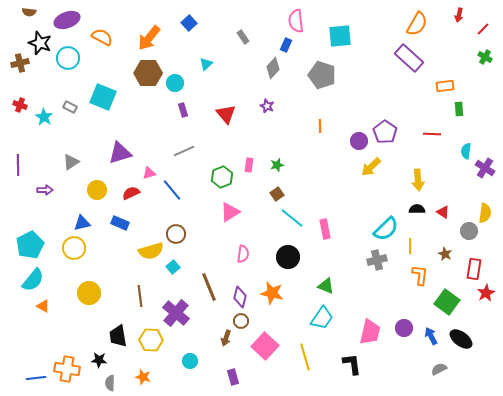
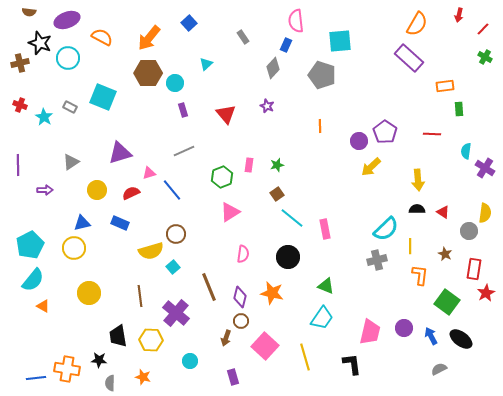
cyan square at (340, 36): moved 5 px down
